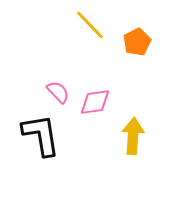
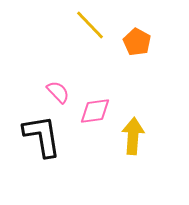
orange pentagon: rotated 16 degrees counterclockwise
pink diamond: moved 9 px down
black L-shape: moved 1 px right, 1 px down
